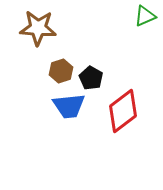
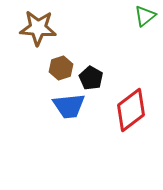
green triangle: rotated 15 degrees counterclockwise
brown hexagon: moved 3 px up
red diamond: moved 8 px right, 1 px up
